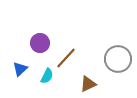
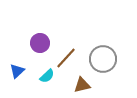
gray circle: moved 15 px left
blue triangle: moved 3 px left, 2 px down
cyan semicircle: rotated 21 degrees clockwise
brown triangle: moved 6 px left, 1 px down; rotated 12 degrees clockwise
